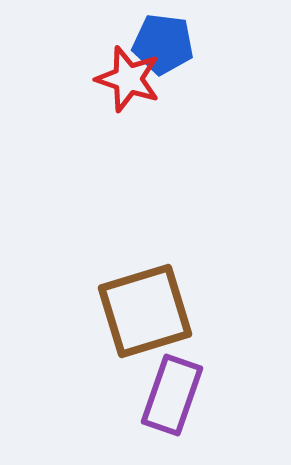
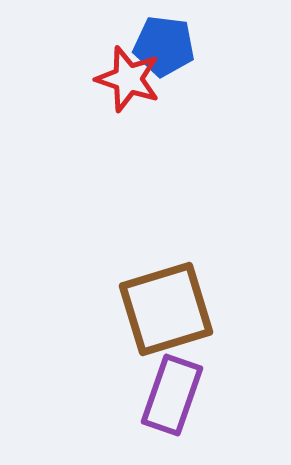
blue pentagon: moved 1 px right, 2 px down
brown square: moved 21 px right, 2 px up
